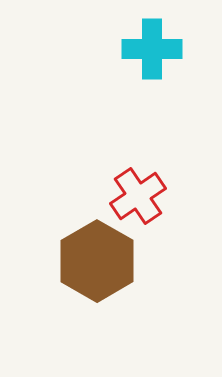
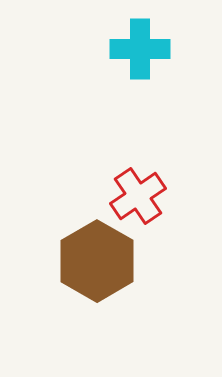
cyan cross: moved 12 px left
